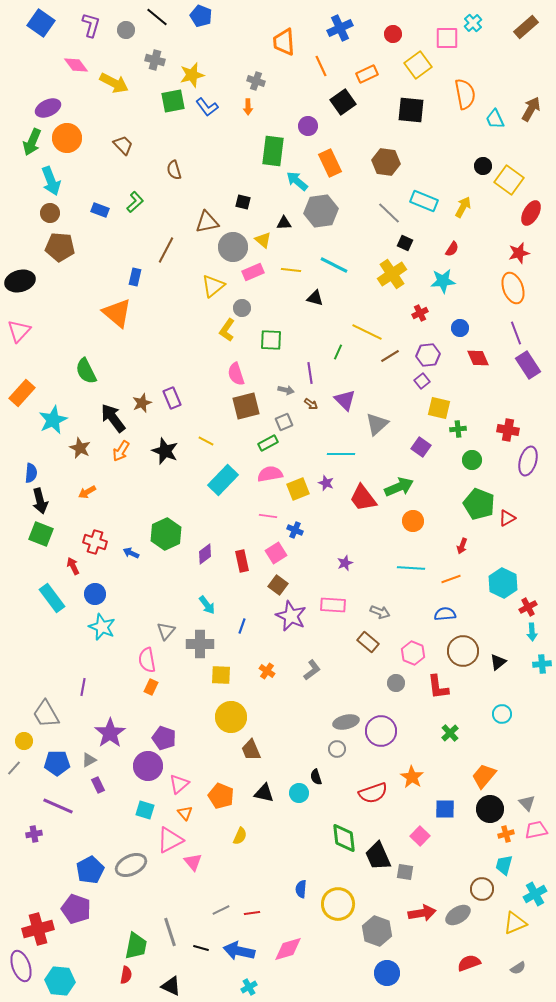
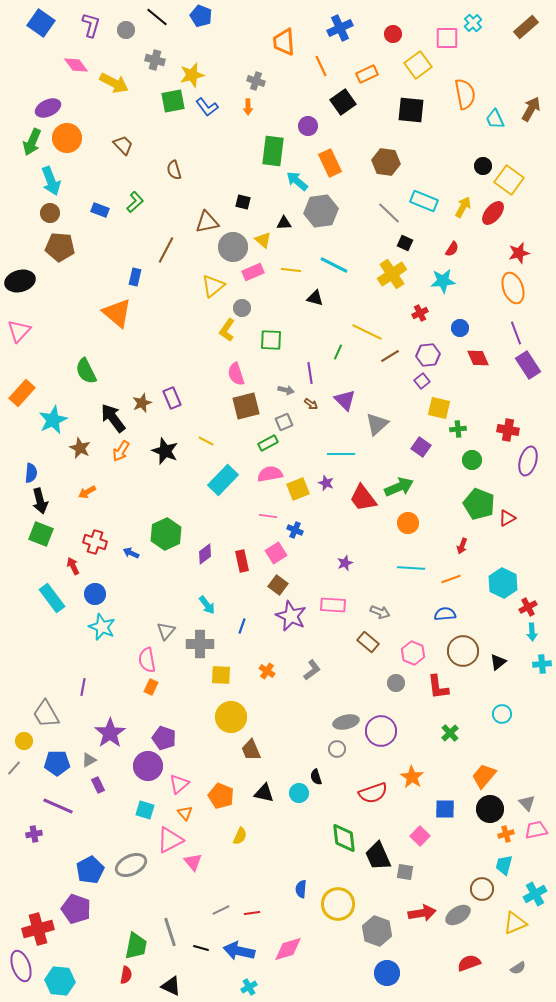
red ellipse at (531, 213): moved 38 px left; rotated 10 degrees clockwise
orange circle at (413, 521): moved 5 px left, 2 px down
